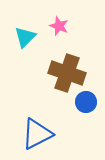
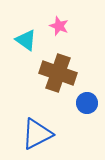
cyan triangle: moved 1 px right, 3 px down; rotated 40 degrees counterclockwise
brown cross: moved 9 px left
blue circle: moved 1 px right, 1 px down
